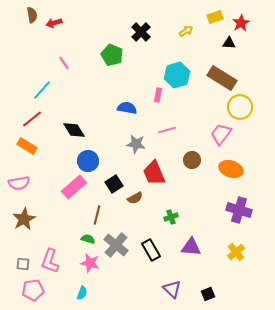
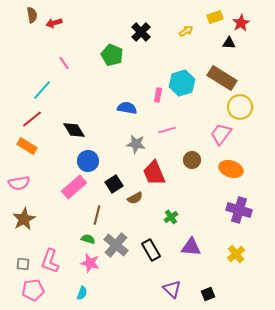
cyan hexagon at (177, 75): moved 5 px right, 8 px down
green cross at (171, 217): rotated 16 degrees counterclockwise
yellow cross at (236, 252): moved 2 px down
